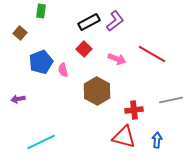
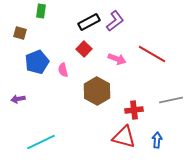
brown square: rotated 24 degrees counterclockwise
blue pentagon: moved 4 px left
